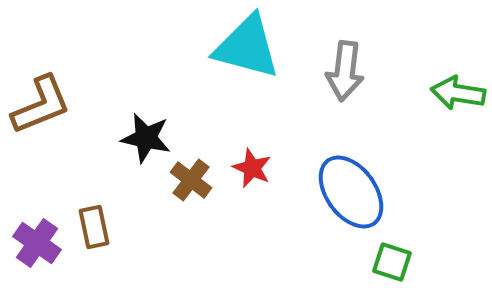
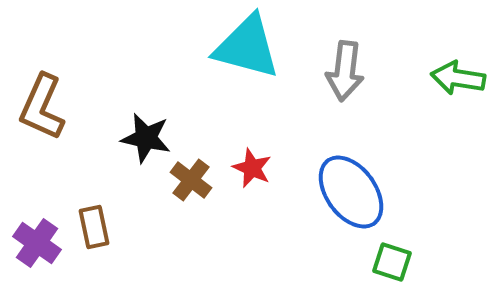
green arrow: moved 15 px up
brown L-shape: moved 1 px right, 2 px down; rotated 136 degrees clockwise
